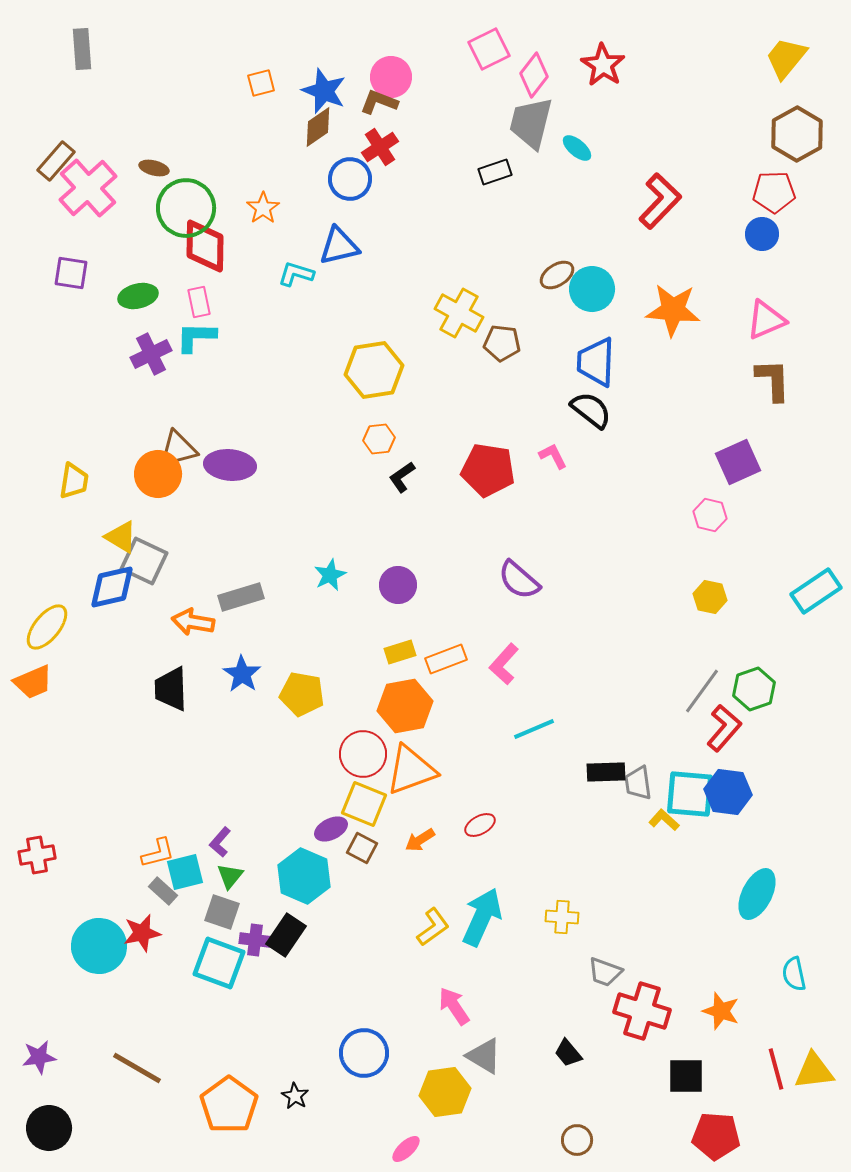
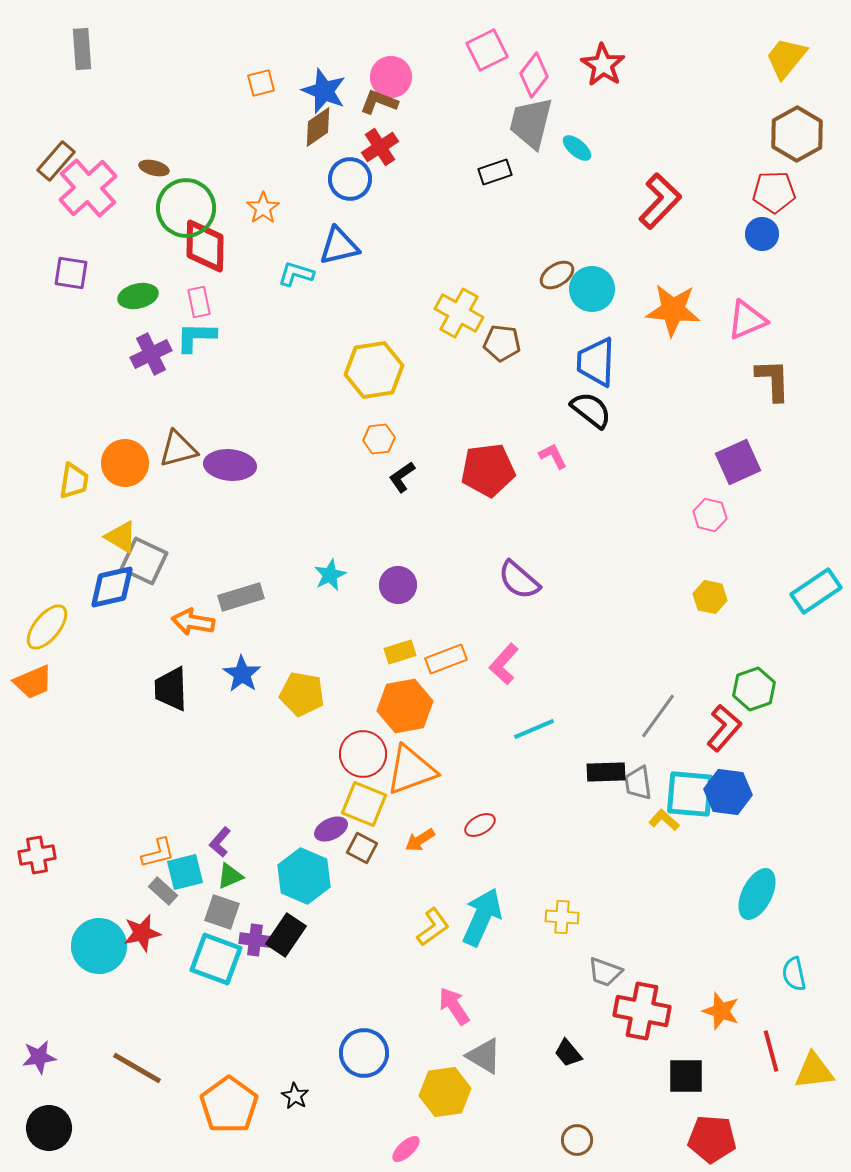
pink square at (489, 49): moved 2 px left, 1 px down
pink triangle at (766, 320): moved 19 px left
red pentagon at (488, 470): rotated 16 degrees counterclockwise
orange circle at (158, 474): moved 33 px left, 11 px up
gray line at (702, 691): moved 44 px left, 25 px down
green triangle at (230, 876): rotated 28 degrees clockwise
cyan square at (219, 963): moved 3 px left, 4 px up
red cross at (642, 1011): rotated 6 degrees counterclockwise
red line at (776, 1069): moved 5 px left, 18 px up
red pentagon at (716, 1136): moved 4 px left, 3 px down
